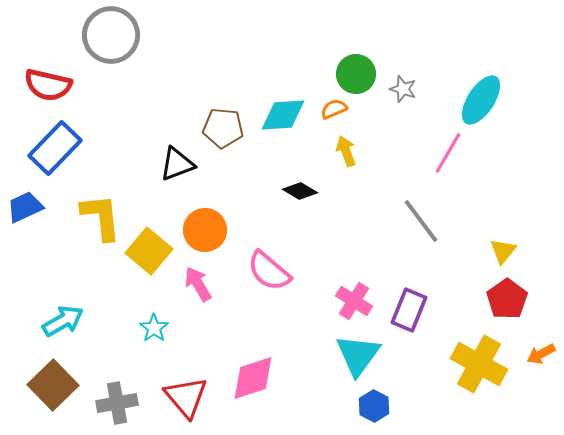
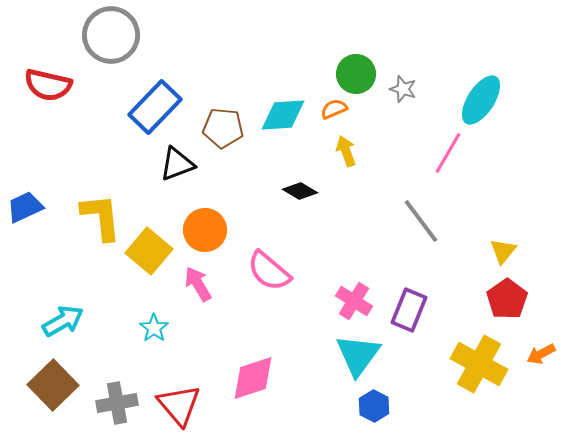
blue rectangle: moved 100 px right, 41 px up
red triangle: moved 7 px left, 8 px down
